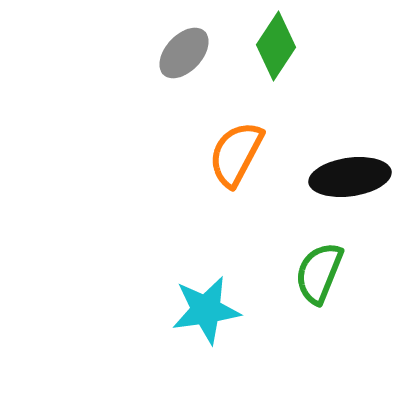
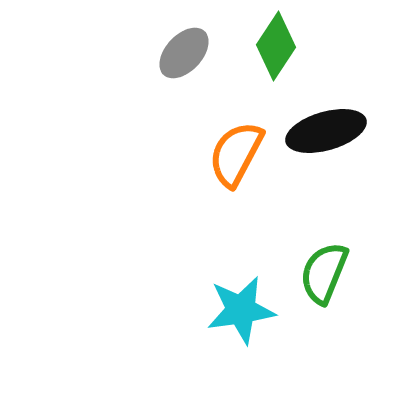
black ellipse: moved 24 px left, 46 px up; rotated 8 degrees counterclockwise
green semicircle: moved 5 px right
cyan star: moved 35 px right
